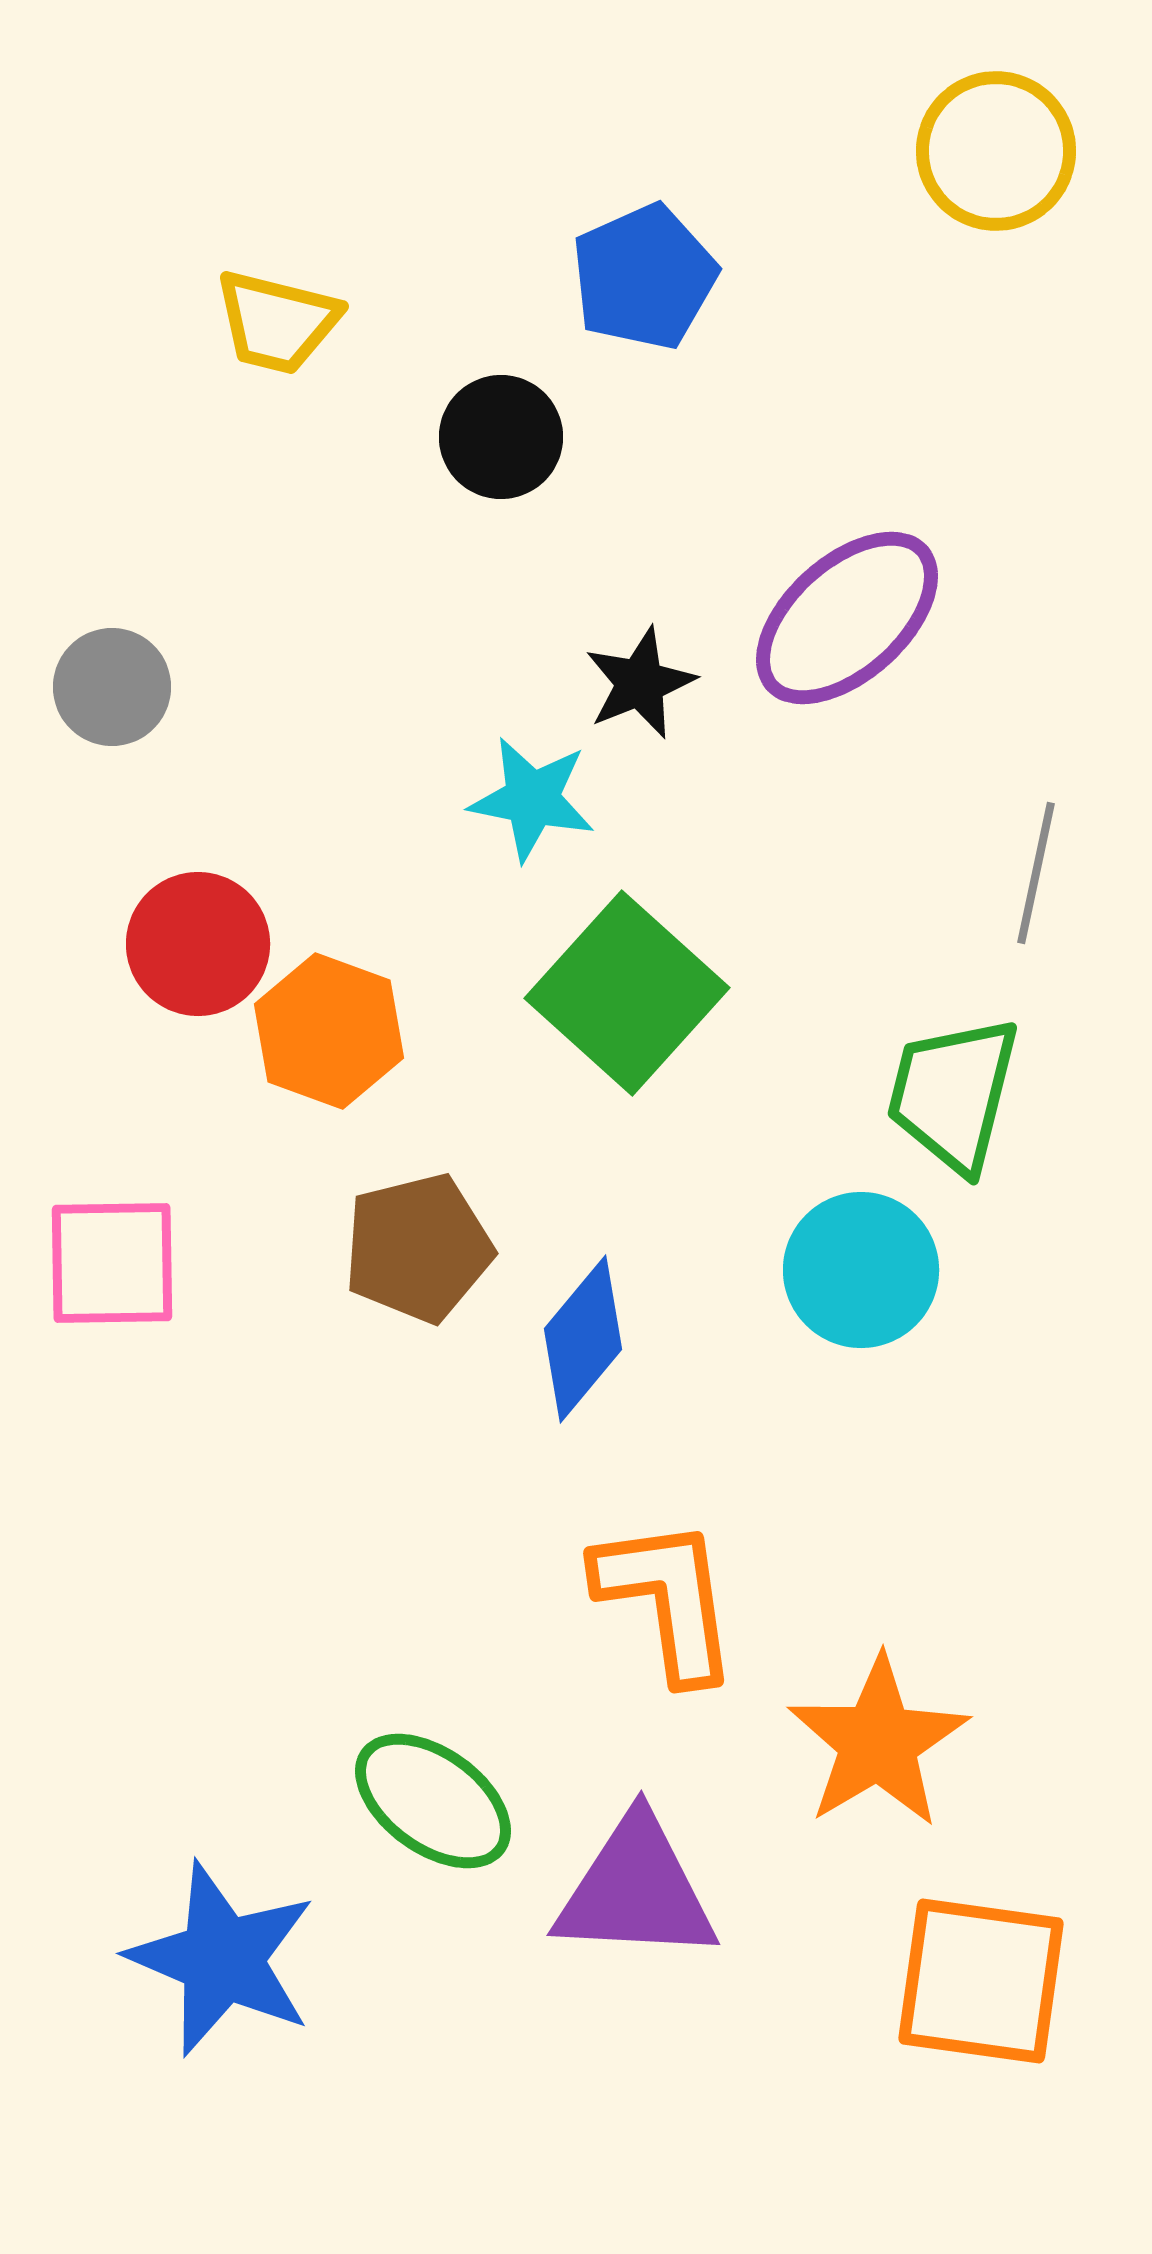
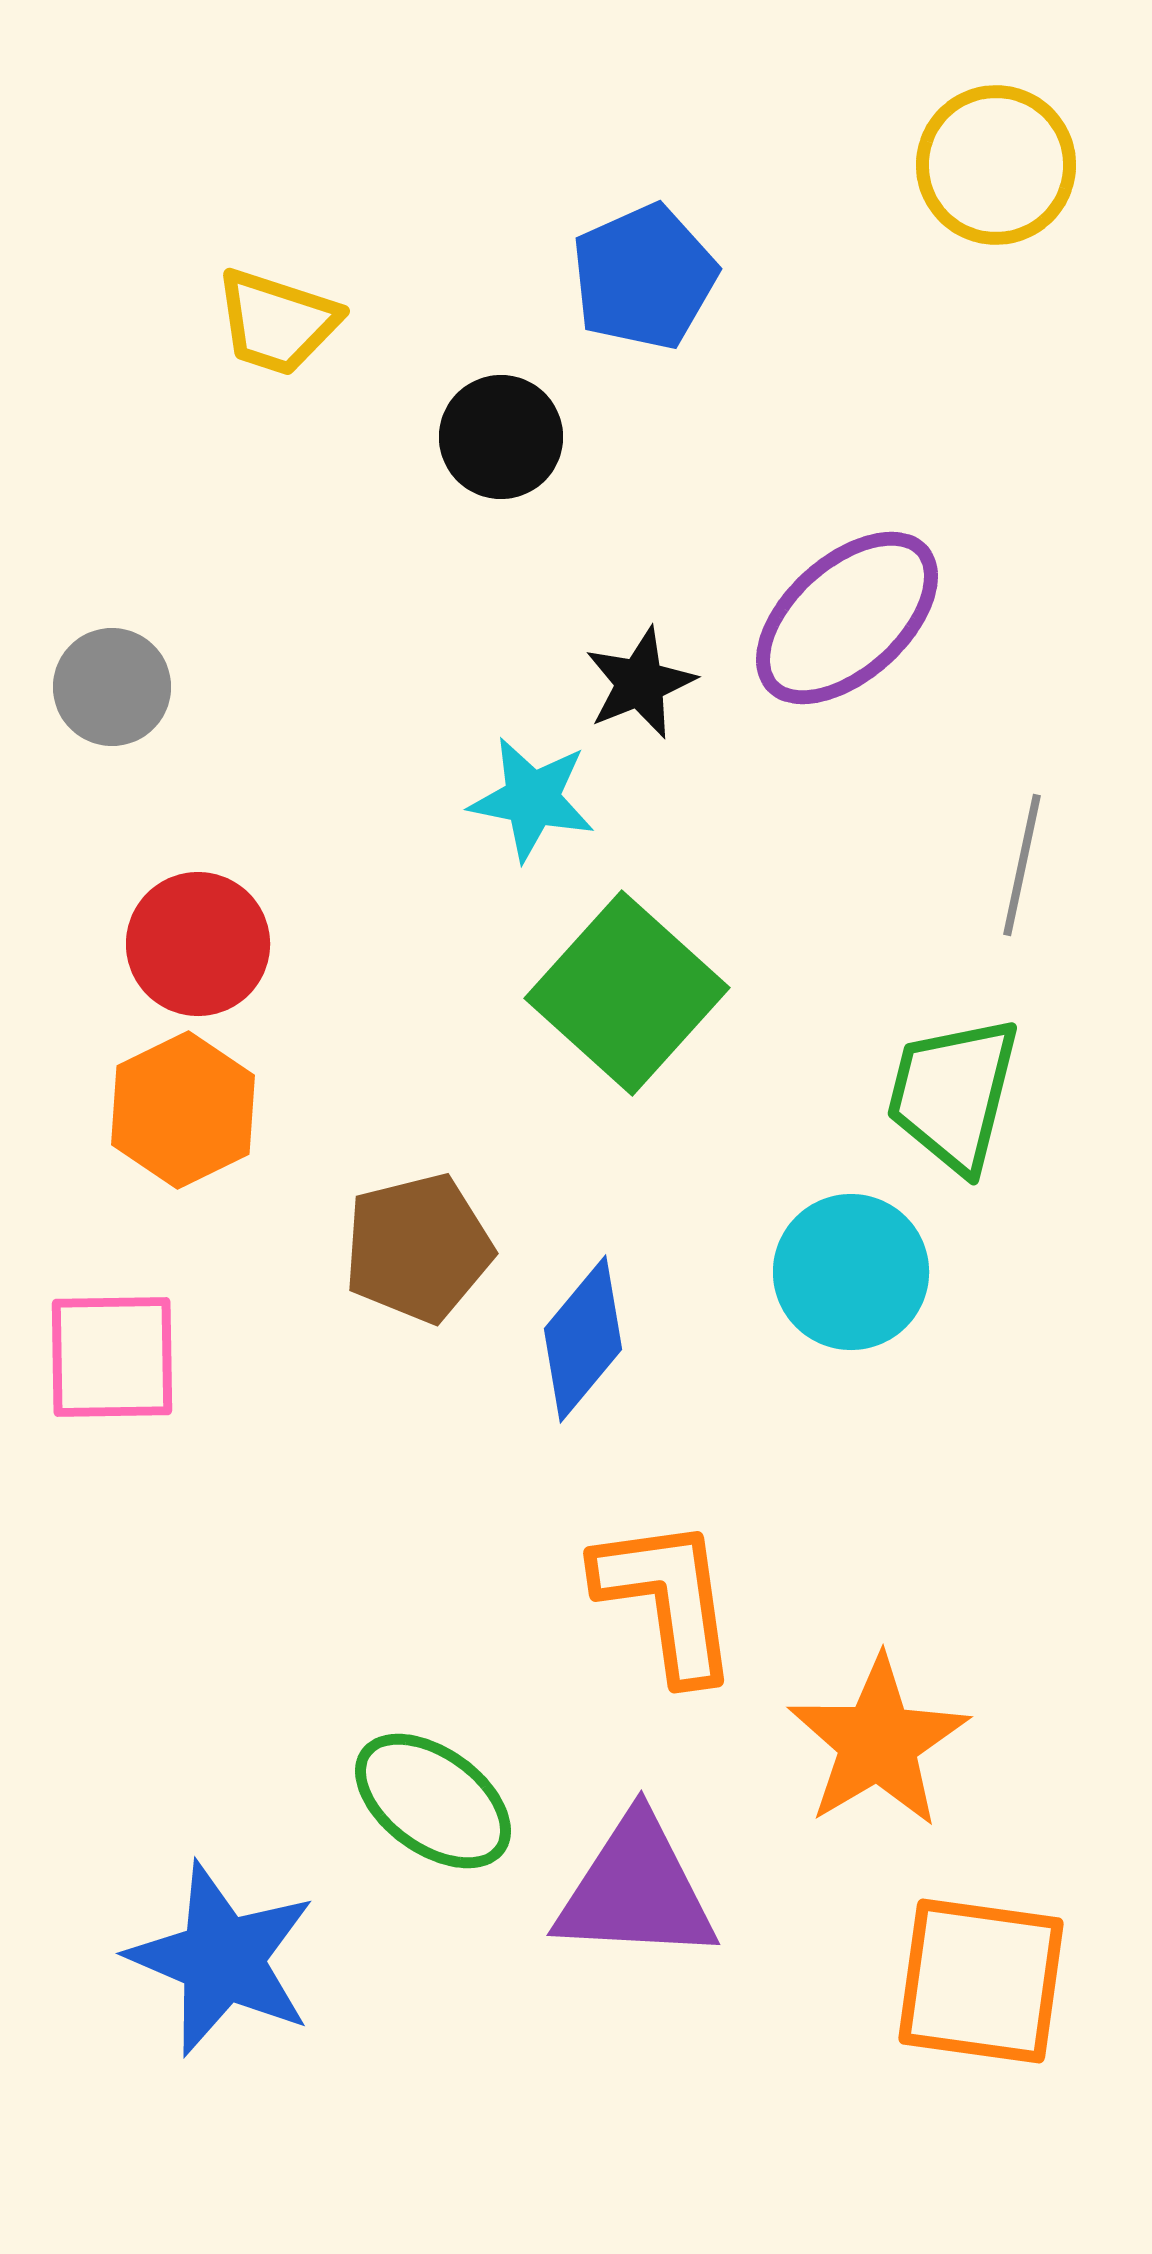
yellow circle: moved 14 px down
yellow trapezoid: rotated 4 degrees clockwise
gray line: moved 14 px left, 8 px up
orange hexagon: moved 146 px left, 79 px down; rotated 14 degrees clockwise
pink square: moved 94 px down
cyan circle: moved 10 px left, 2 px down
